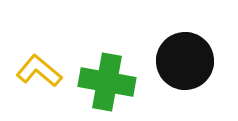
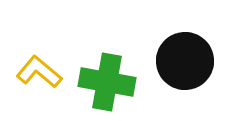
yellow L-shape: moved 1 px down
